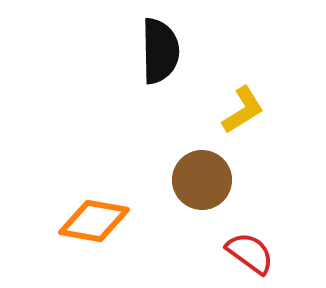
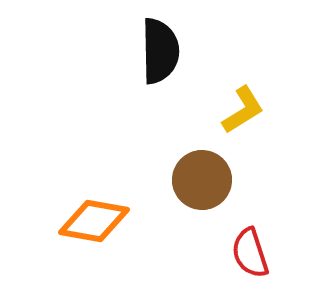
red semicircle: rotated 144 degrees counterclockwise
